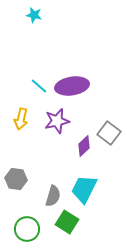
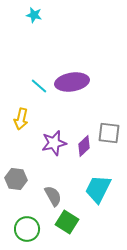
purple ellipse: moved 4 px up
purple star: moved 3 px left, 22 px down
gray square: rotated 30 degrees counterclockwise
cyan trapezoid: moved 14 px right
gray semicircle: rotated 45 degrees counterclockwise
